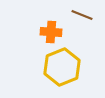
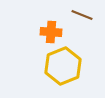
yellow hexagon: moved 1 px right, 1 px up
